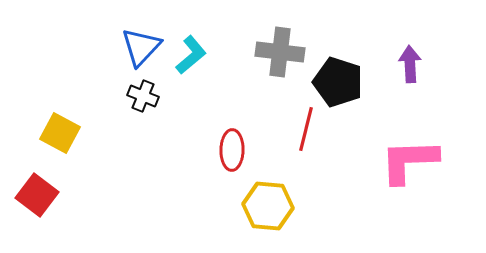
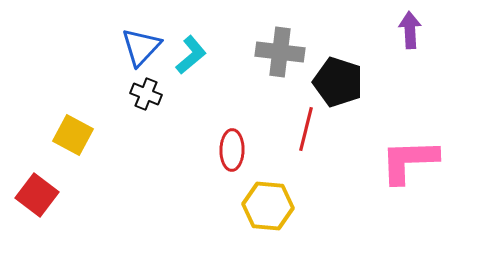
purple arrow: moved 34 px up
black cross: moved 3 px right, 2 px up
yellow square: moved 13 px right, 2 px down
